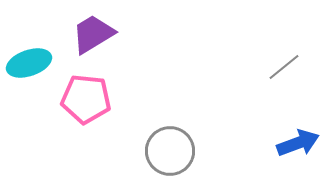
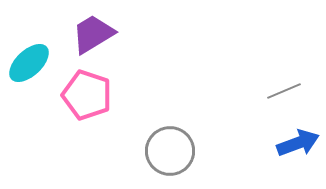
cyan ellipse: rotated 24 degrees counterclockwise
gray line: moved 24 px down; rotated 16 degrees clockwise
pink pentagon: moved 1 px right, 4 px up; rotated 12 degrees clockwise
